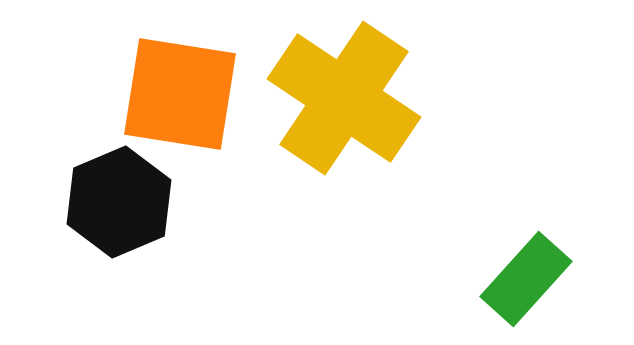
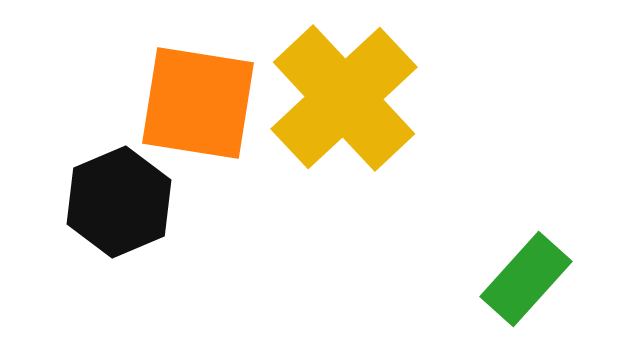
orange square: moved 18 px right, 9 px down
yellow cross: rotated 13 degrees clockwise
